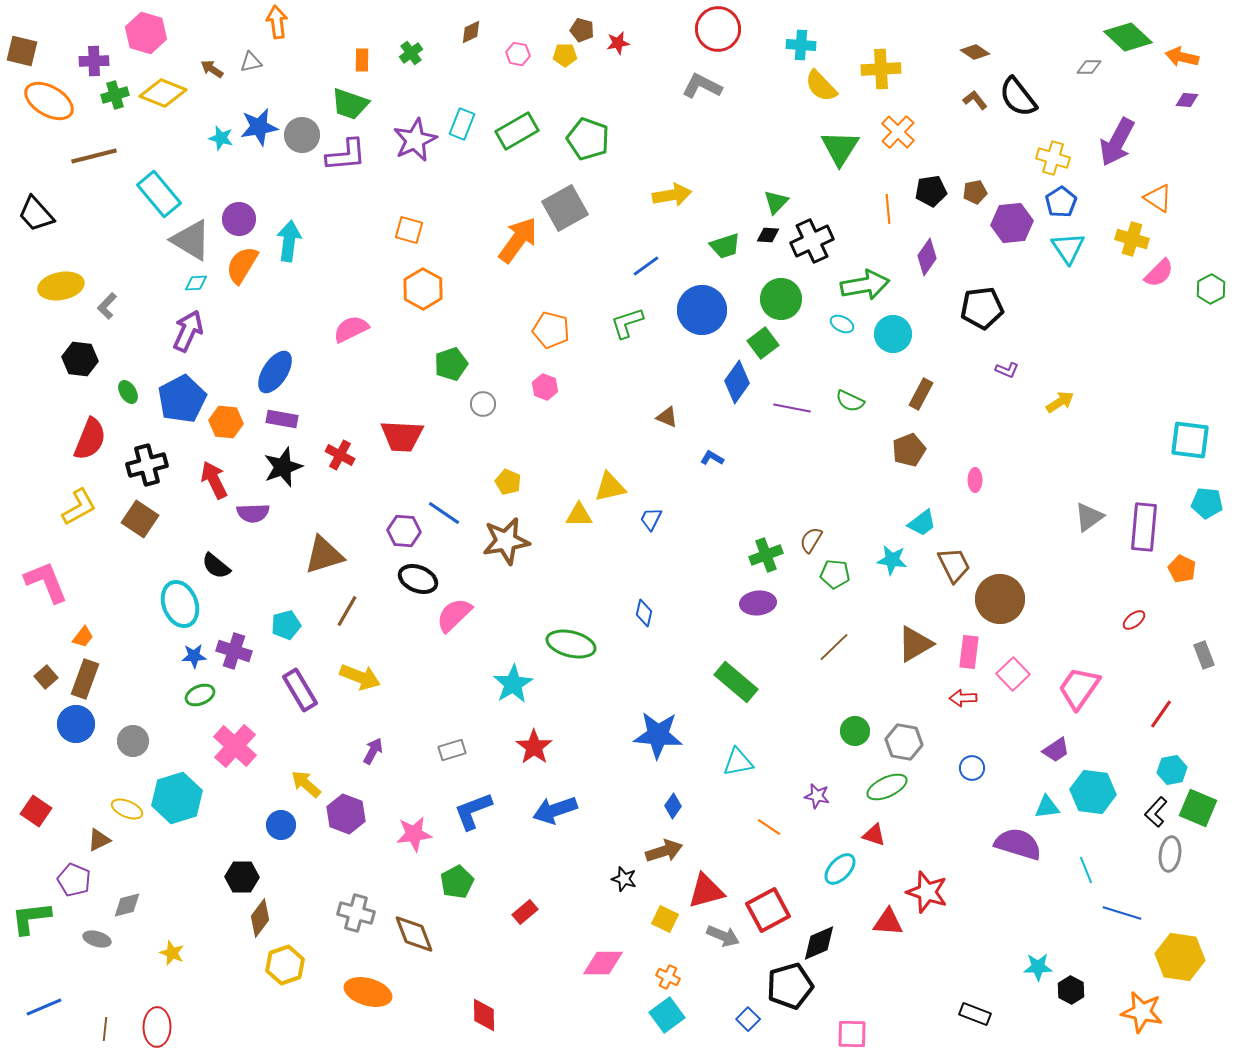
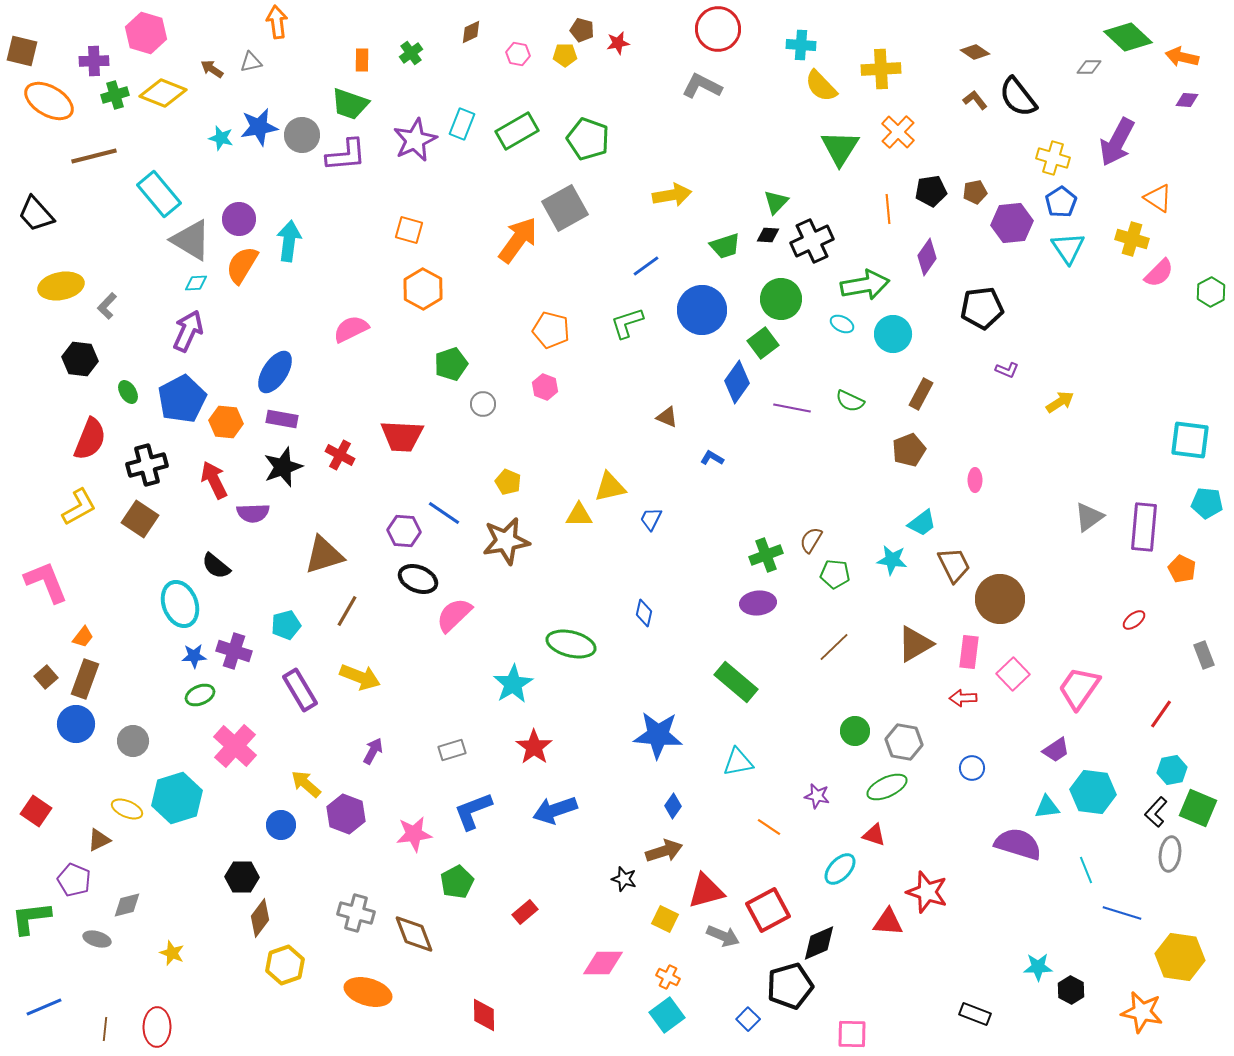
green hexagon at (1211, 289): moved 3 px down
